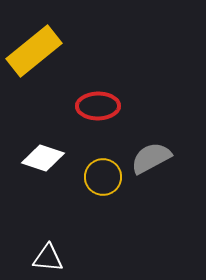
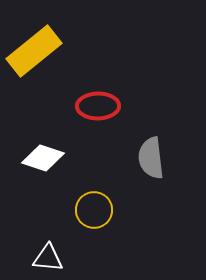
gray semicircle: rotated 69 degrees counterclockwise
yellow circle: moved 9 px left, 33 px down
